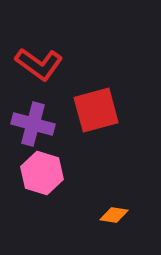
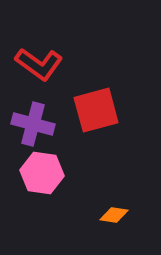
pink hexagon: rotated 9 degrees counterclockwise
